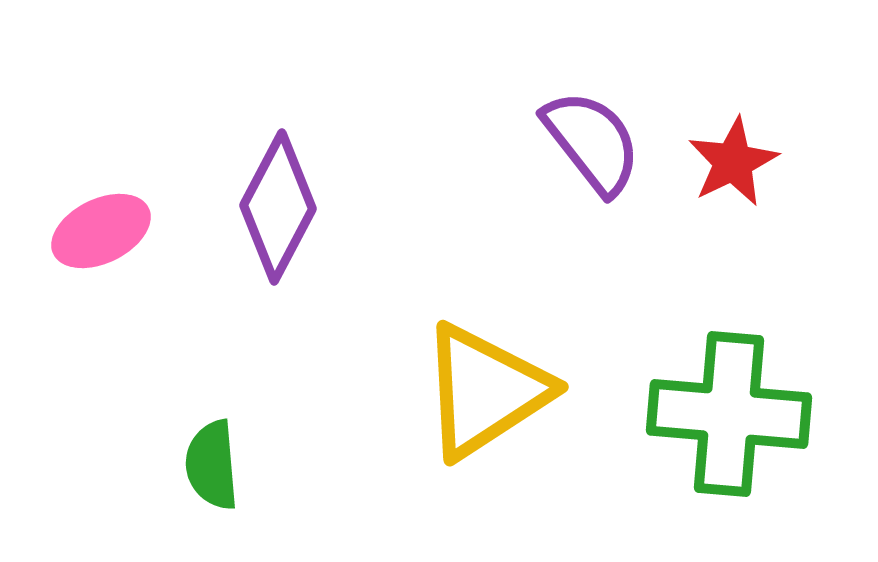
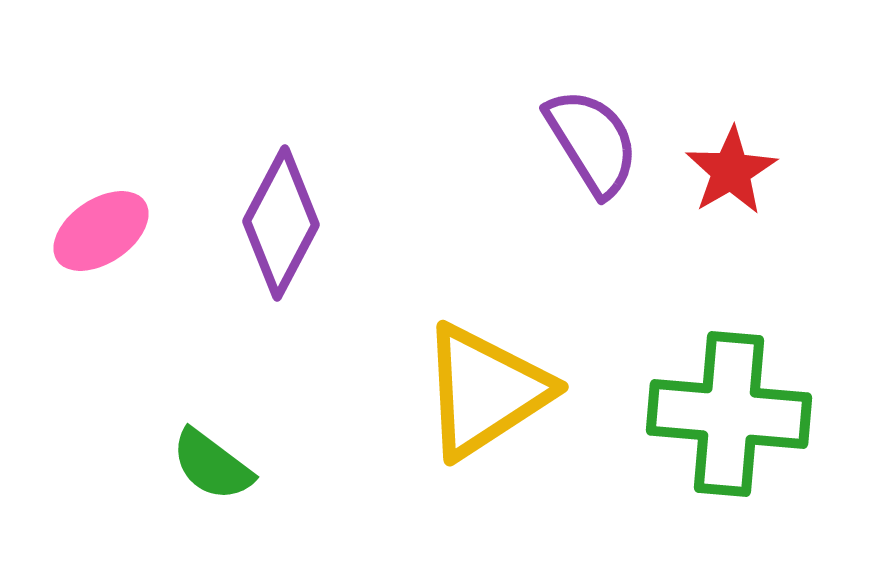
purple semicircle: rotated 6 degrees clockwise
red star: moved 2 px left, 9 px down; rotated 4 degrees counterclockwise
purple diamond: moved 3 px right, 16 px down
pink ellipse: rotated 8 degrees counterclockwise
green semicircle: rotated 48 degrees counterclockwise
